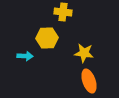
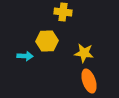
yellow hexagon: moved 3 px down
